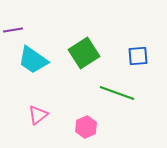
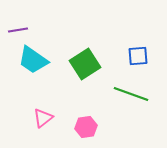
purple line: moved 5 px right
green square: moved 1 px right, 11 px down
green line: moved 14 px right, 1 px down
pink triangle: moved 5 px right, 3 px down
pink hexagon: rotated 15 degrees clockwise
